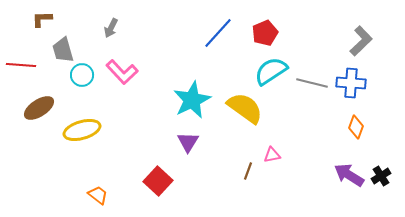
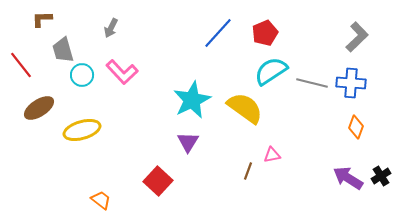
gray L-shape: moved 4 px left, 4 px up
red line: rotated 48 degrees clockwise
purple arrow: moved 1 px left, 3 px down
orange trapezoid: moved 3 px right, 5 px down
